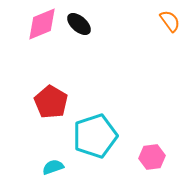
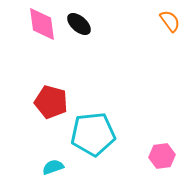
pink diamond: rotated 75 degrees counterclockwise
red pentagon: rotated 16 degrees counterclockwise
cyan pentagon: moved 2 px left, 2 px up; rotated 12 degrees clockwise
pink hexagon: moved 10 px right, 1 px up
